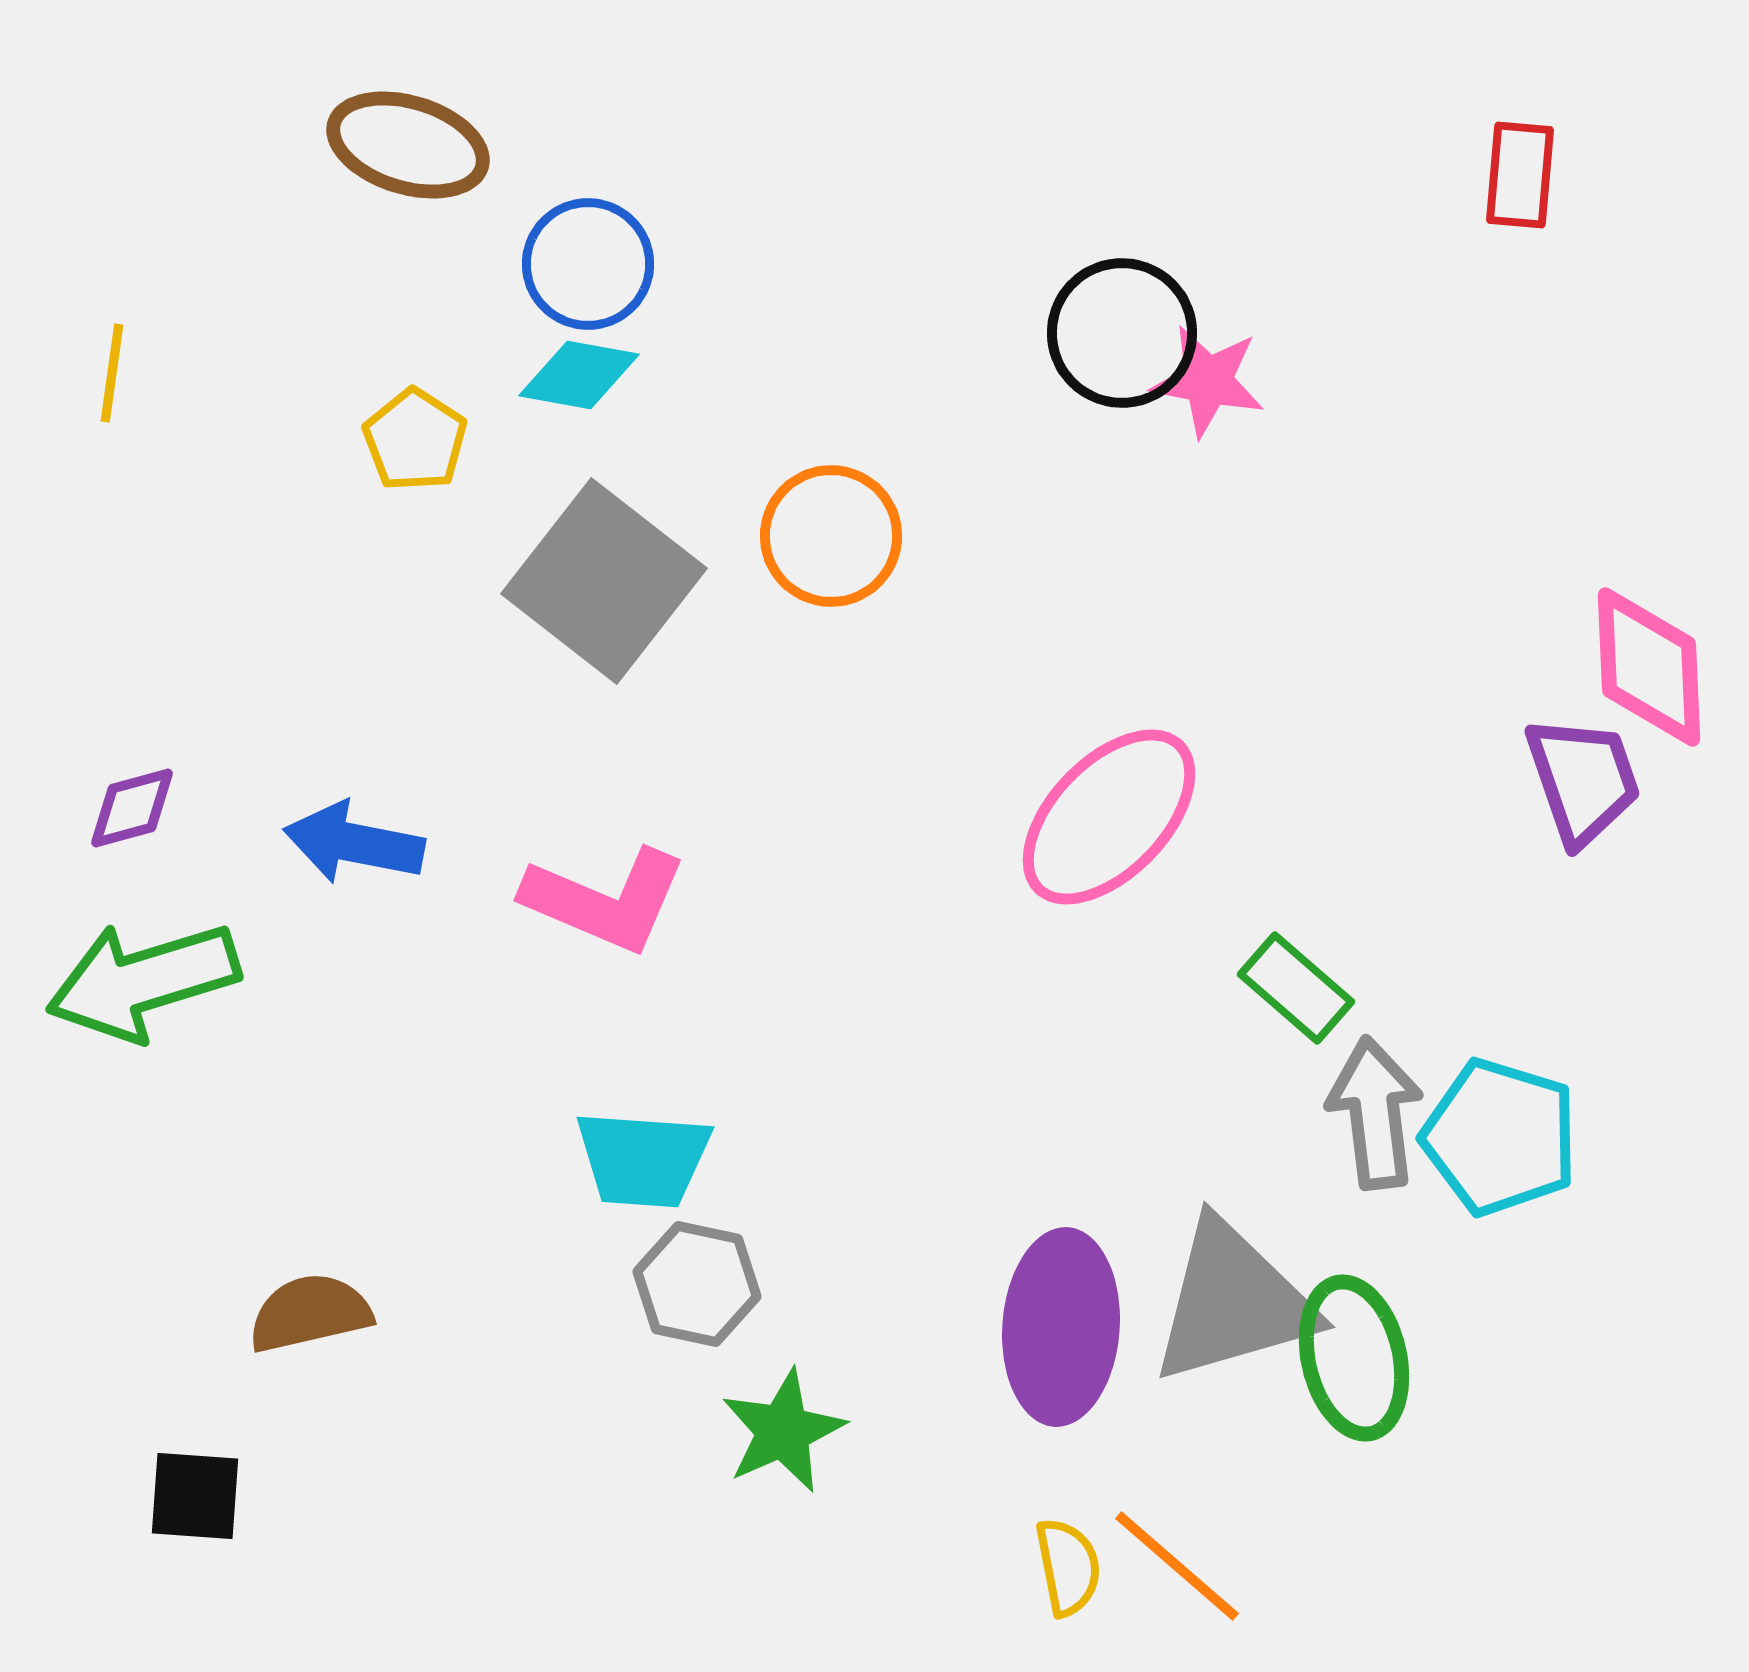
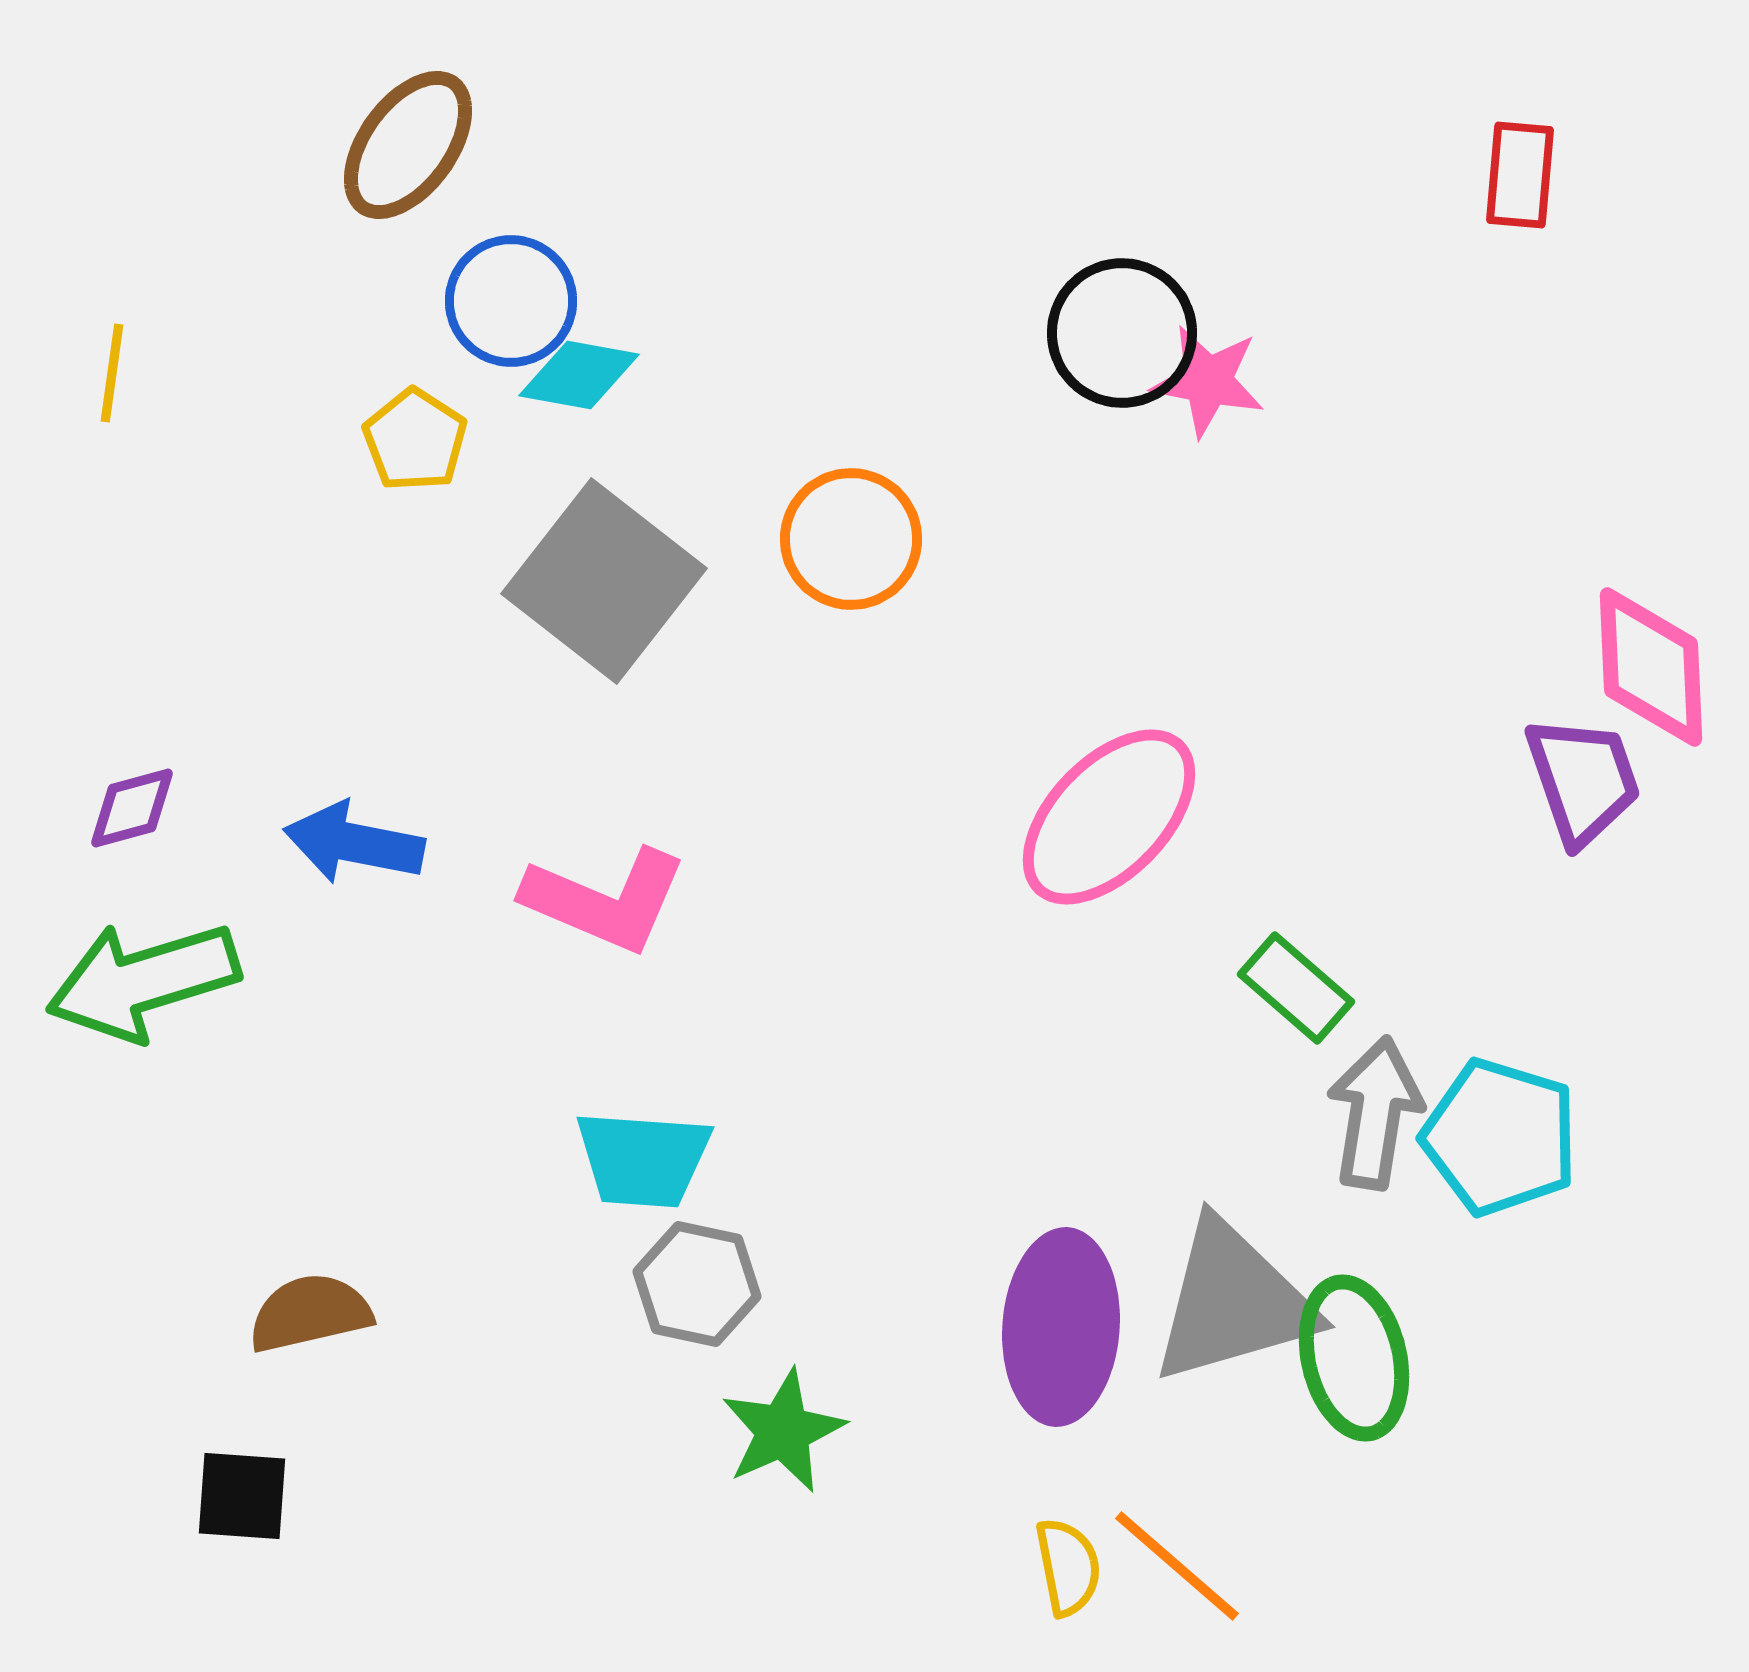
brown ellipse: rotated 71 degrees counterclockwise
blue circle: moved 77 px left, 37 px down
orange circle: moved 20 px right, 3 px down
pink diamond: moved 2 px right
gray arrow: rotated 16 degrees clockwise
black square: moved 47 px right
